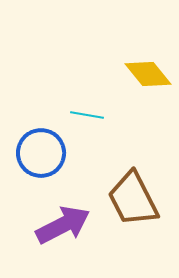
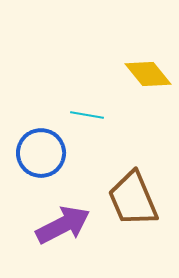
brown trapezoid: rotated 4 degrees clockwise
